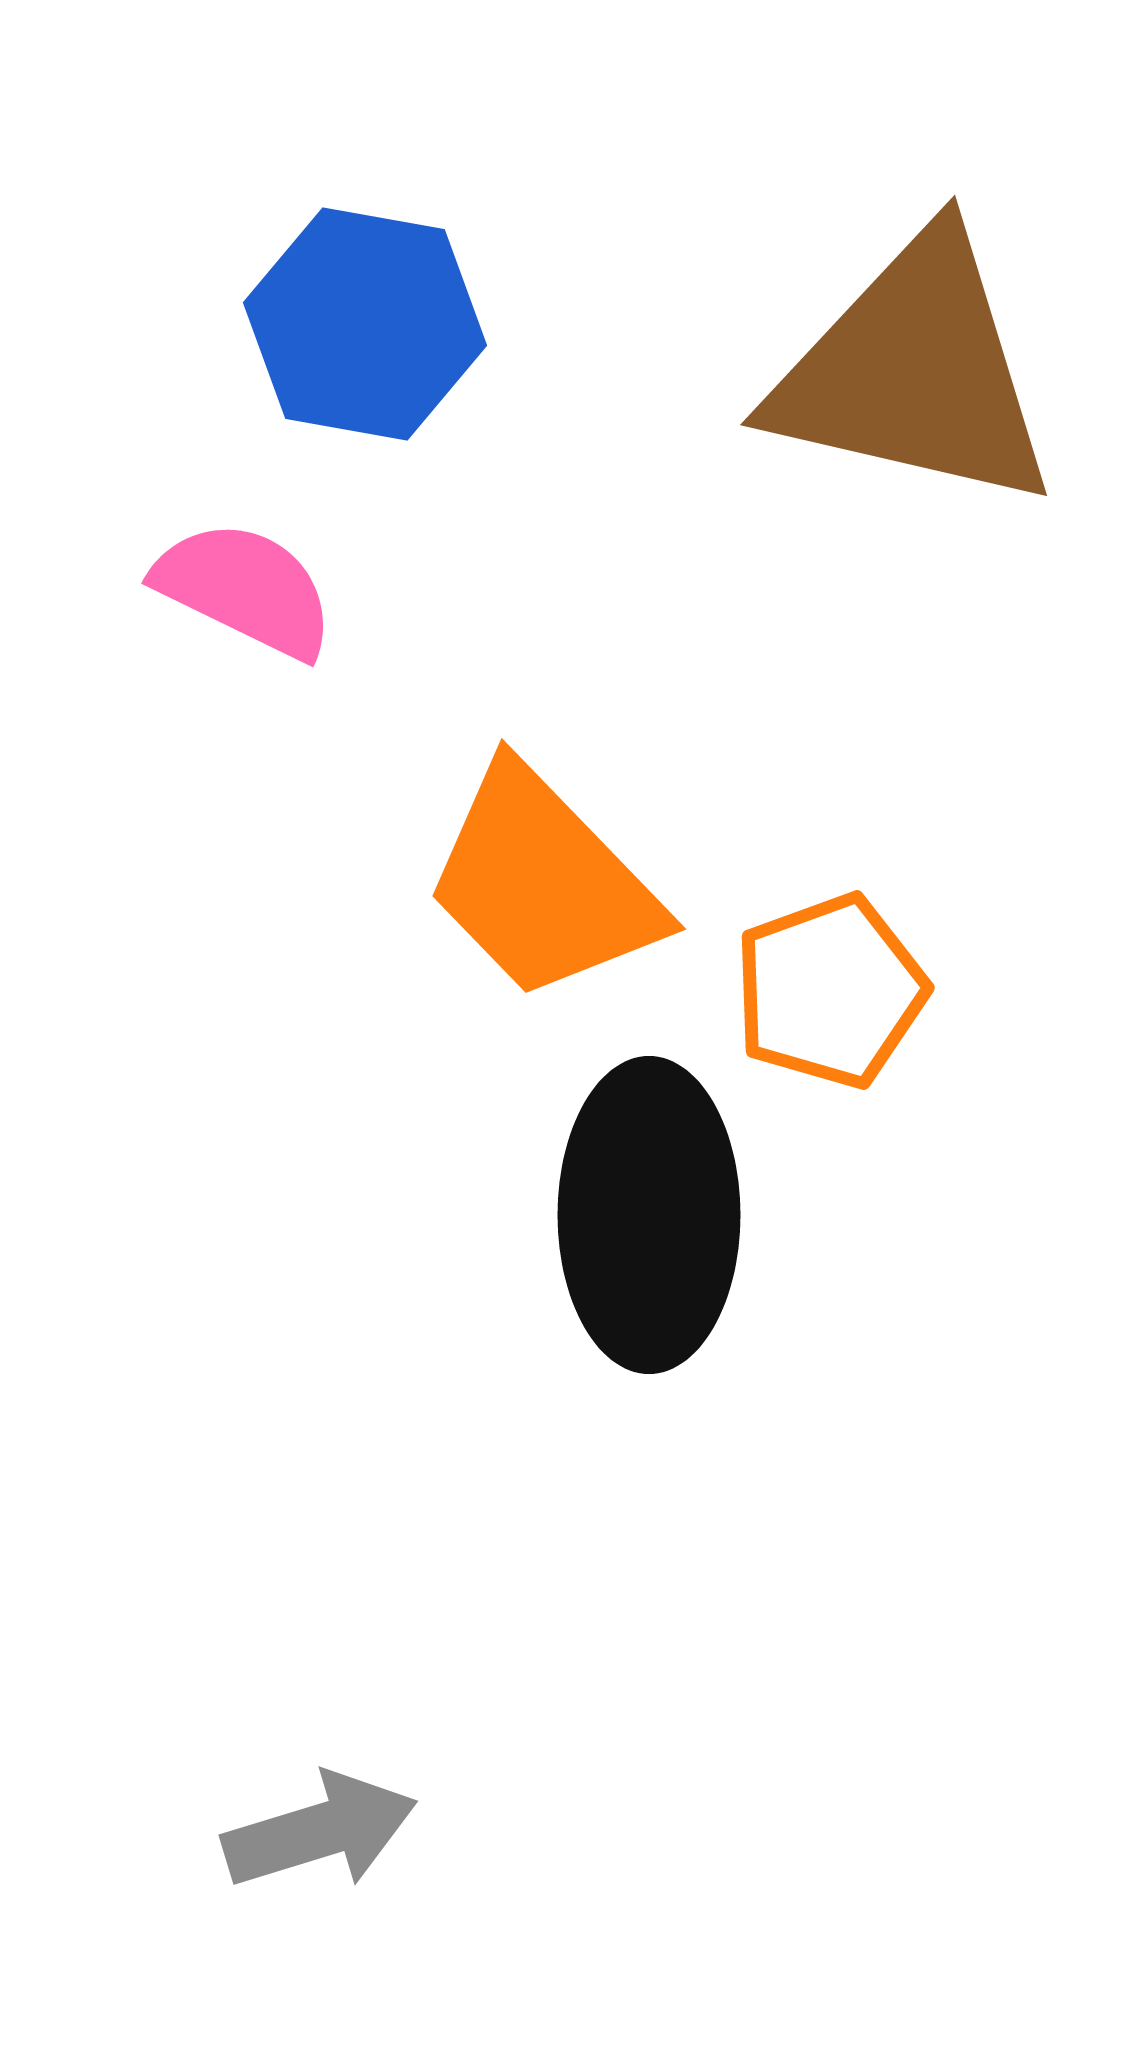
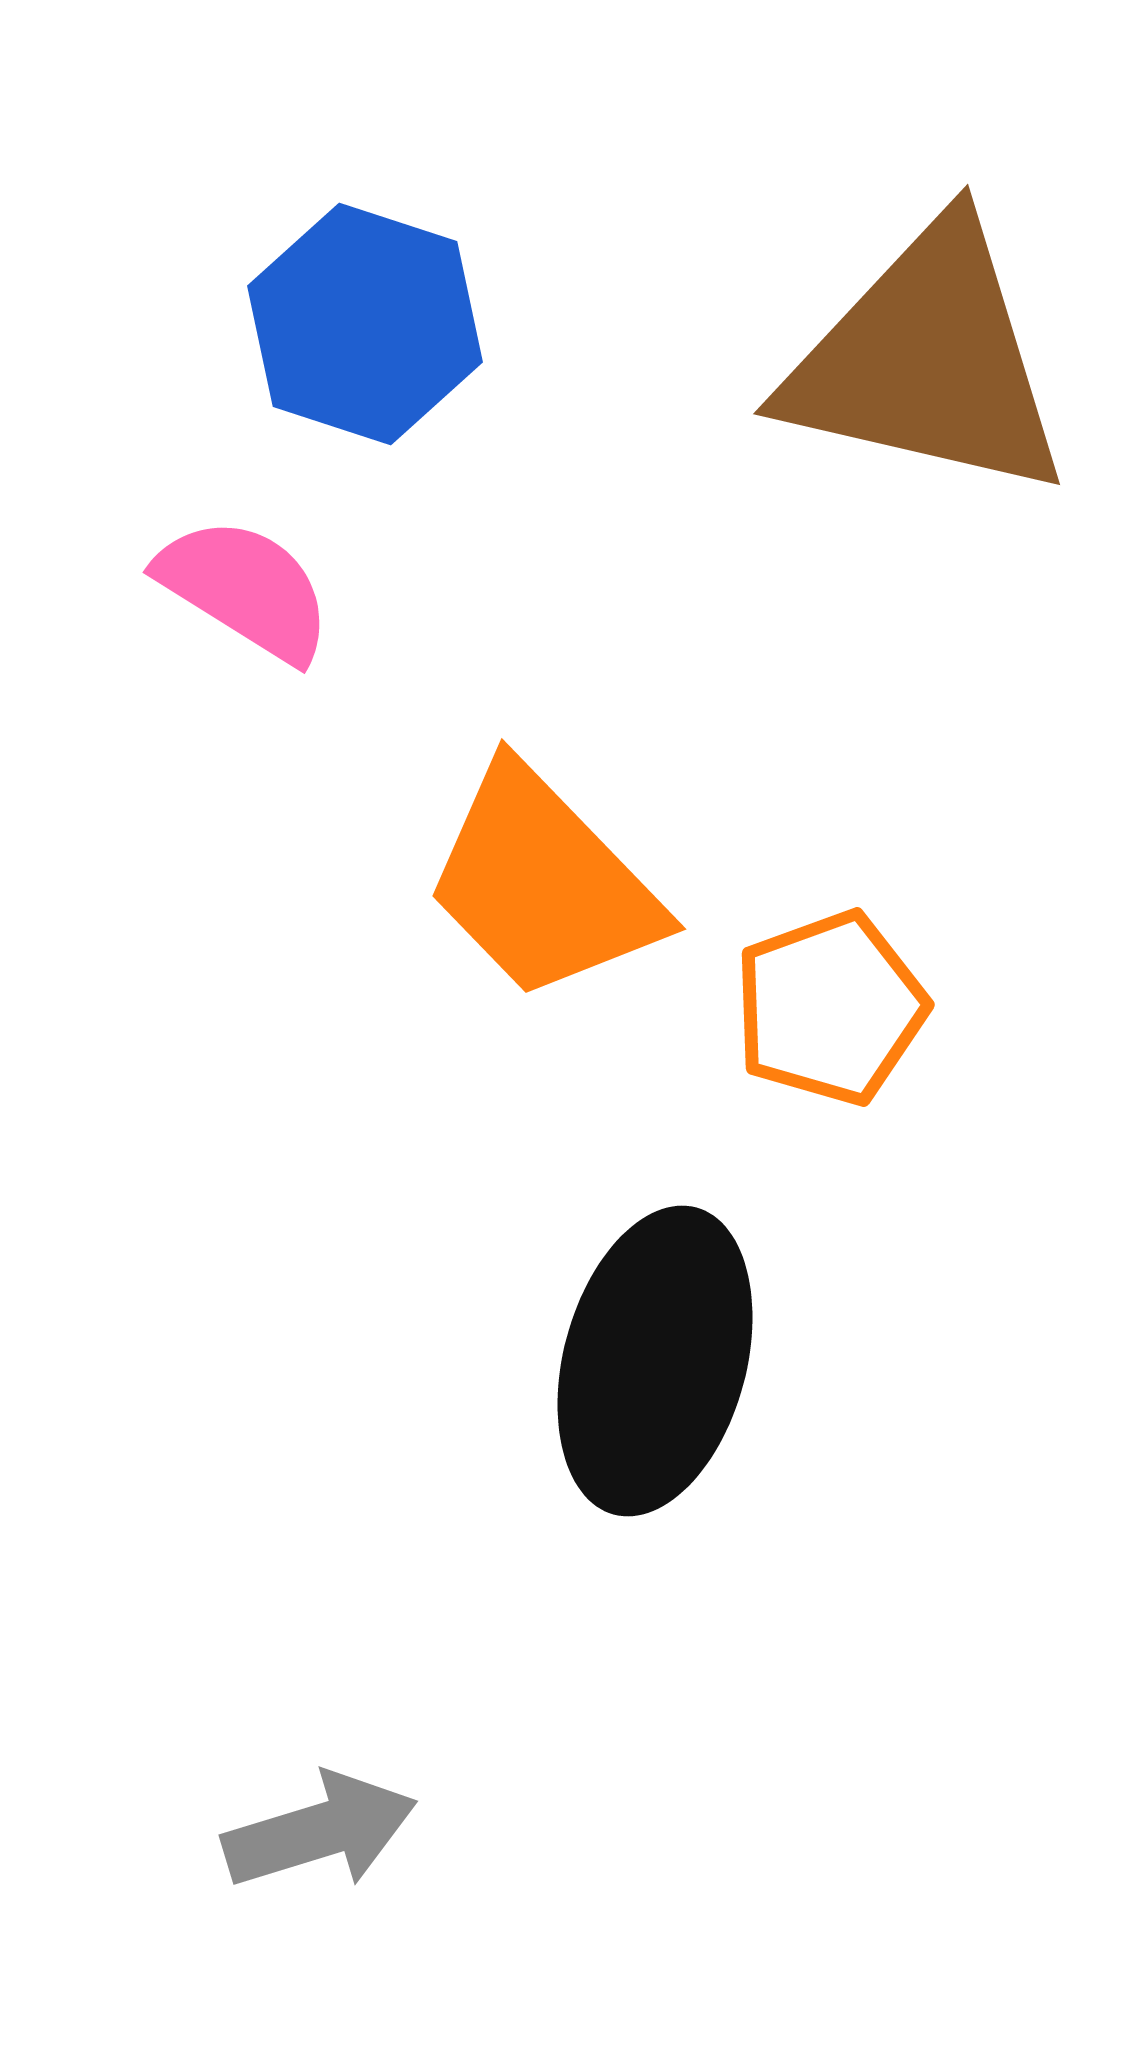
blue hexagon: rotated 8 degrees clockwise
brown triangle: moved 13 px right, 11 px up
pink semicircle: rotated 6 degrees clockwise
orange pentagon: moved 17 px down
black ellipse: moved 6 px right, 146 px down; rotated 15 degrees clockwise
